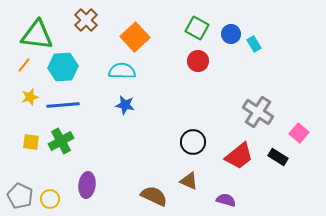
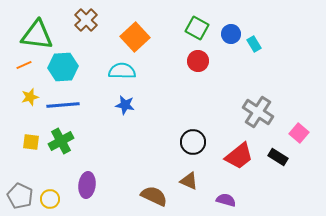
orange line: rotated 28 degrees clockwise
